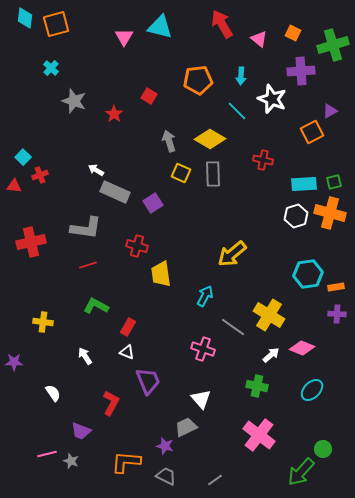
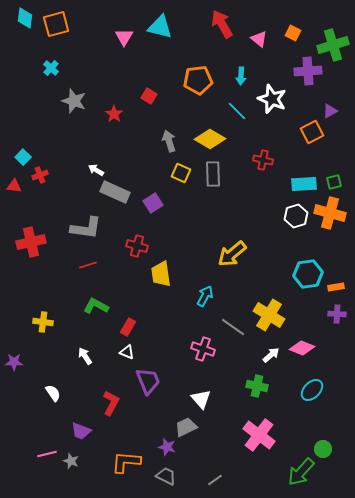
purple cross at (301, 71): moved 7 px right
purple star at (165, 446): moved 2 px right, 1 px down
